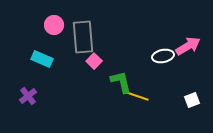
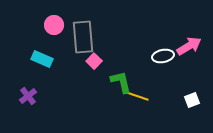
pink arrow: moved 1 px right
